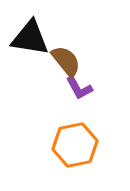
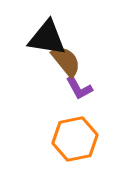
black triangle: moved 17 px right
orange hexagon: moved 6 px up
